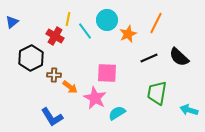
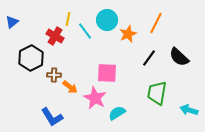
black line: rotated 30 degrees counterclockwise
